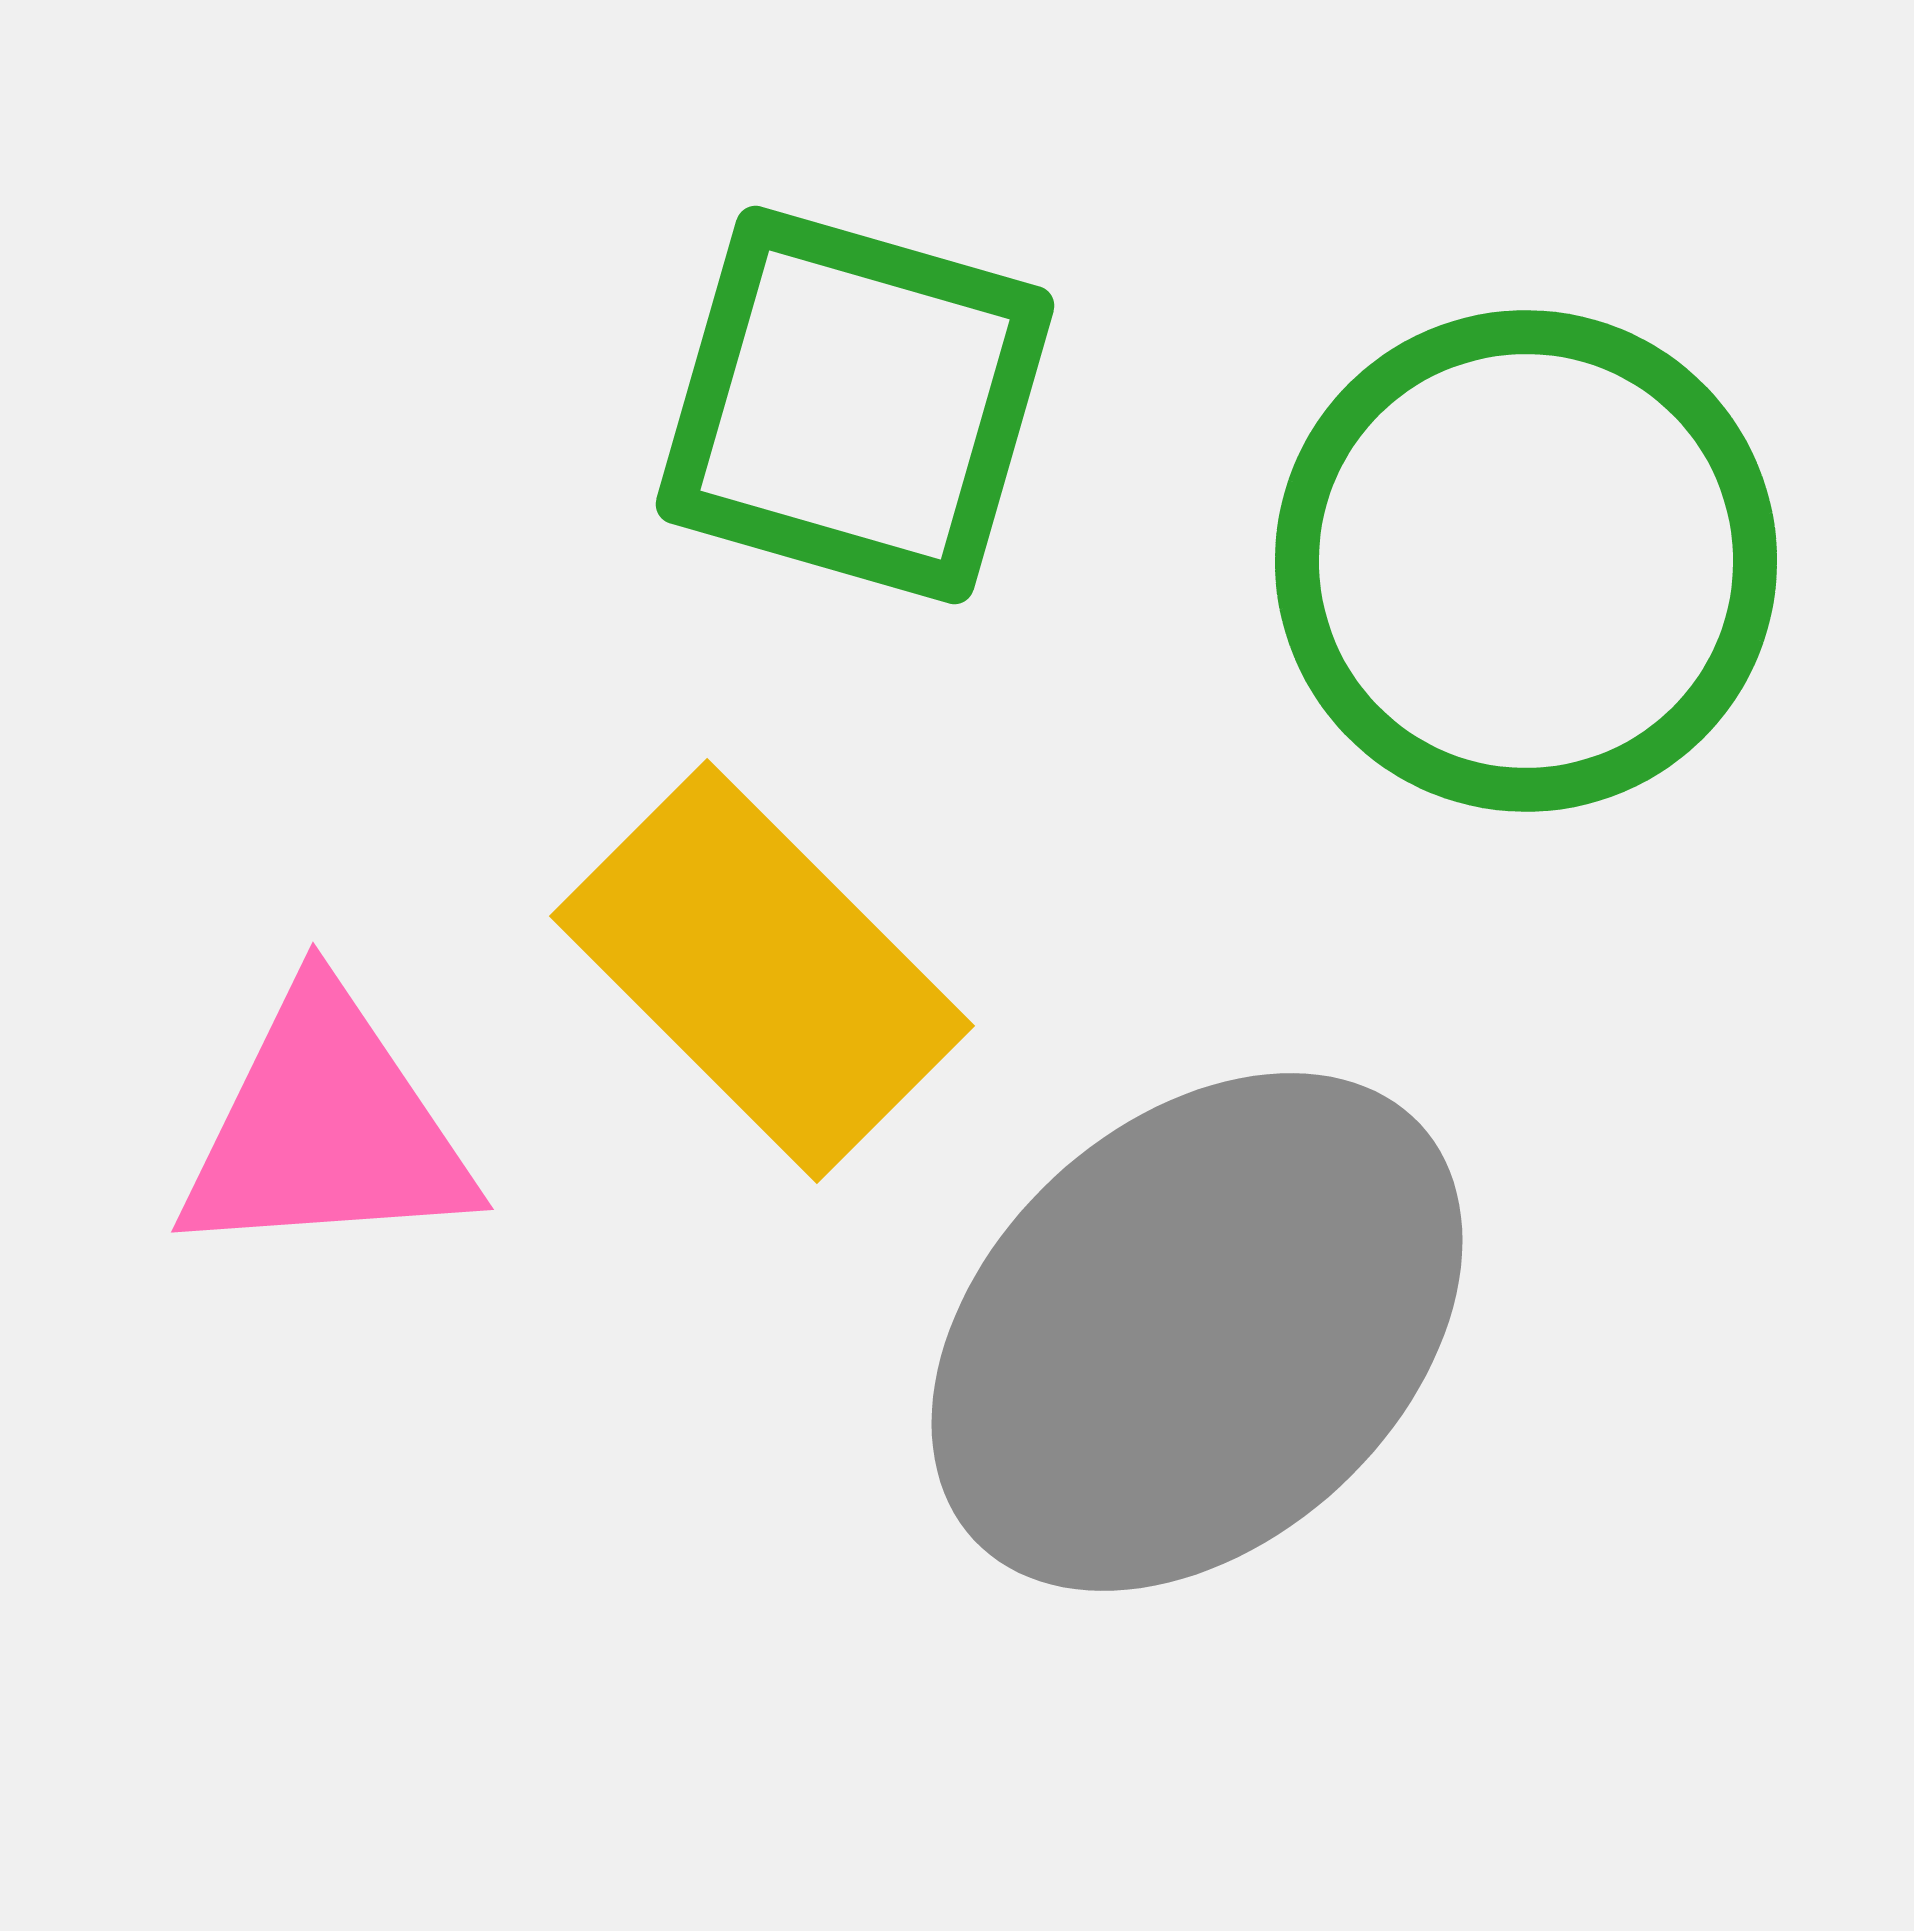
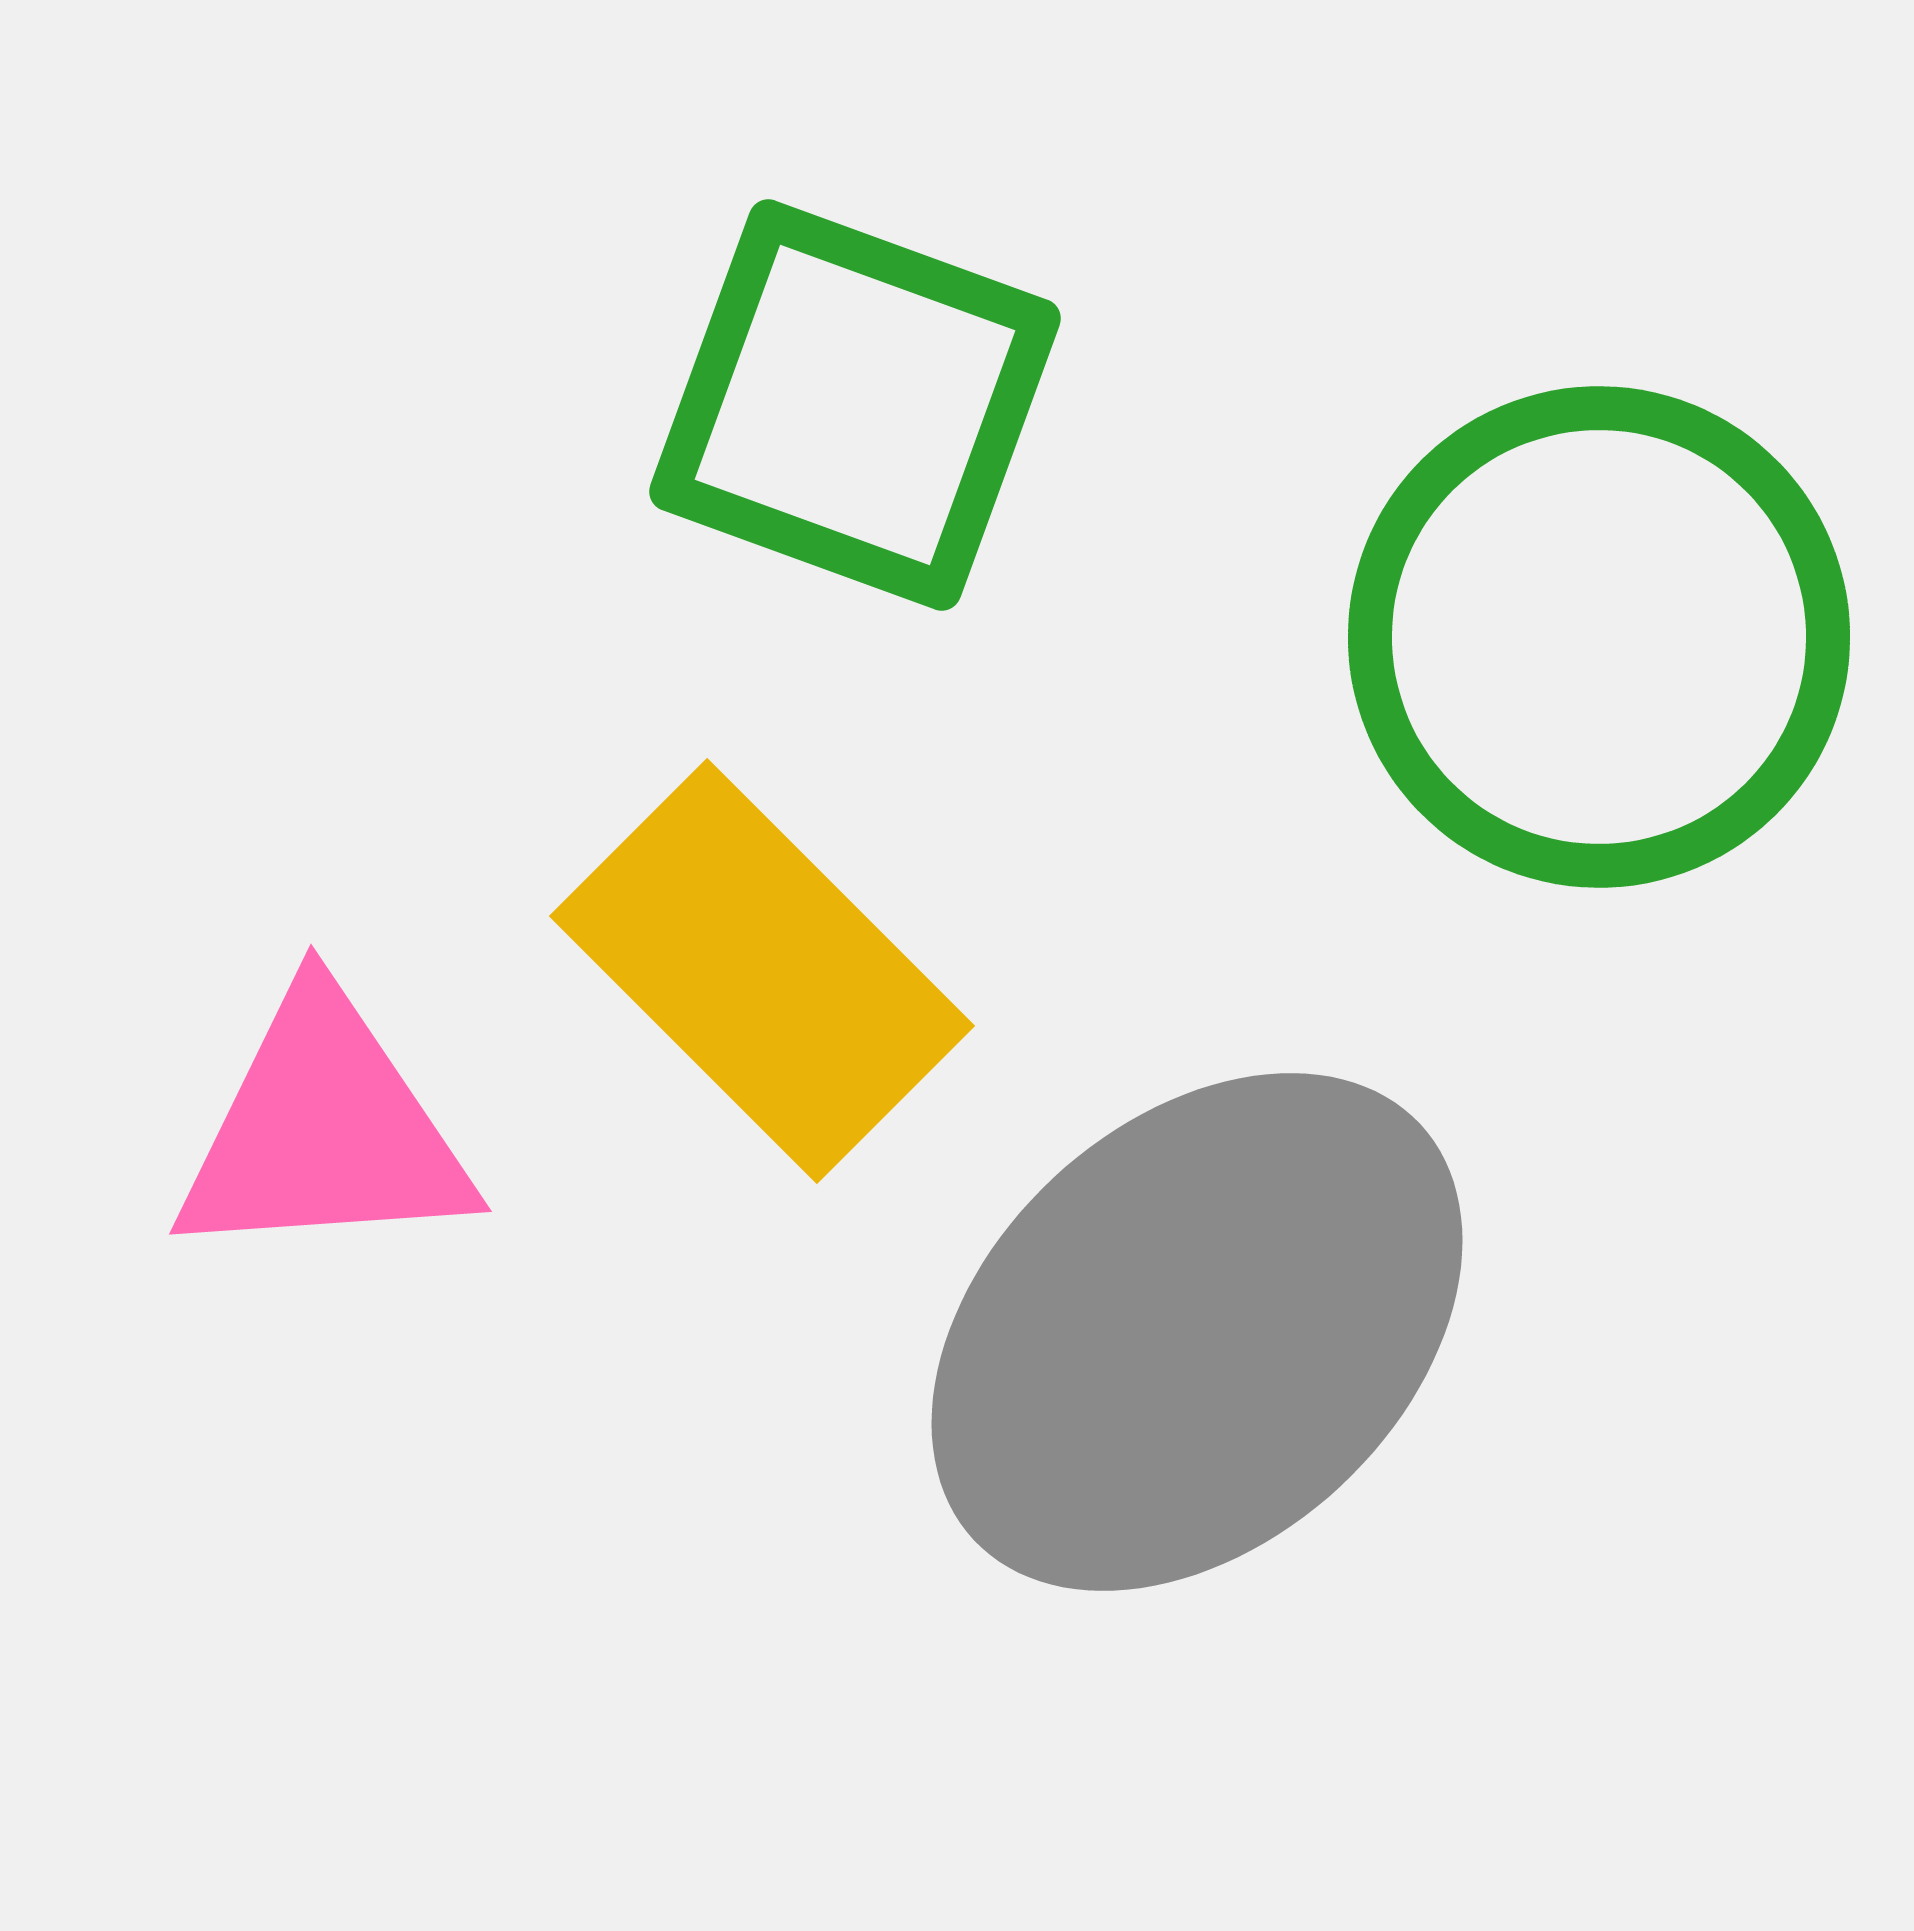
green square: rotated 4 degrees clockwise
green circle: moved 73 px right, 76 px down
pink triangle: moved 2 px left, 2 px down
